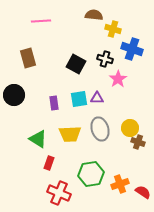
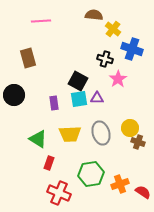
yellow cross: rotated 21 degrees clockwise
black square: moved 2 px right, 17 px down
gray ellipse: moved 1 px right, 4 px down
